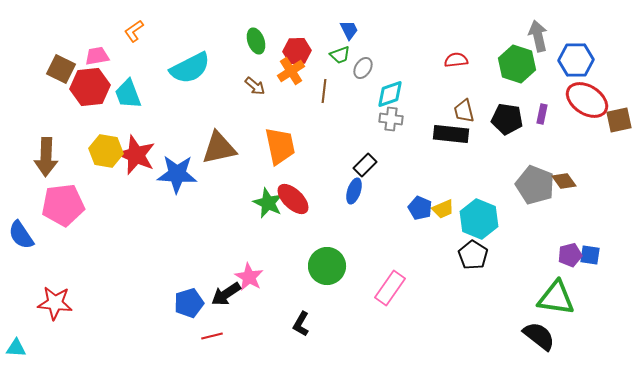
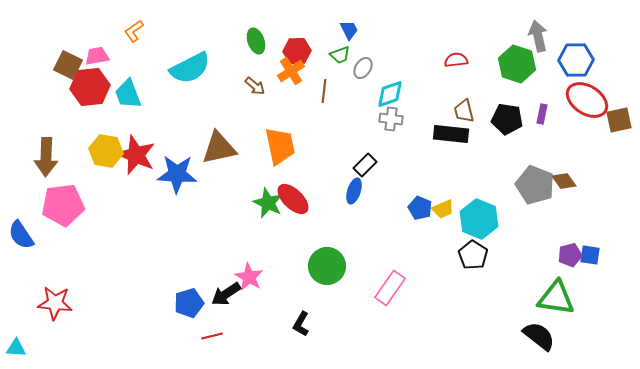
brown square at (61, 69): moved 7 px right, 4 px up
